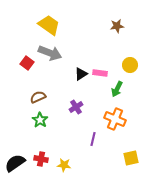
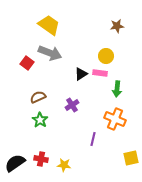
yellow circle: moved 24 px left, 9 px up
green arrow: rotated 21 degrees counterclockwise
purple cross: moved 4 px left, 2 px up
